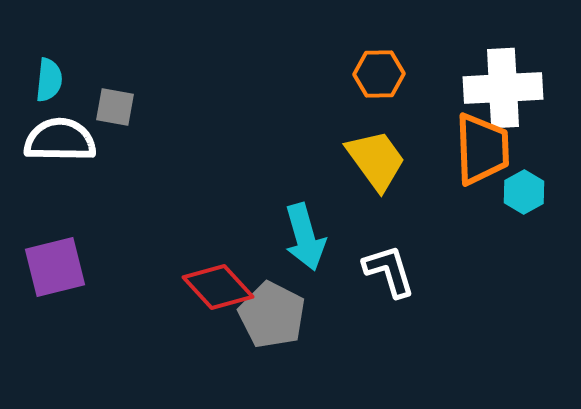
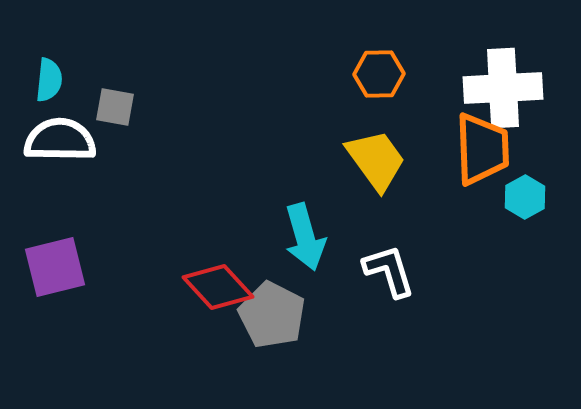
cyan hexagon: moved 1 px right, 5 px down
